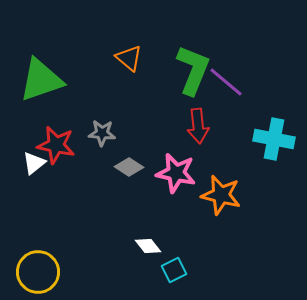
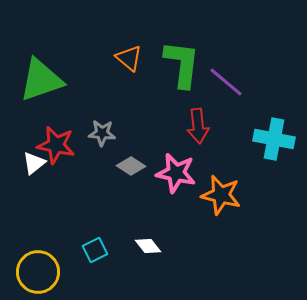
green L-shape: moved 11 px left, 6 px up; rotated 15 degrees counterclockwise
gray diamond: moved 2 px right, 1 px up
cyan square: moved 79 px left, 20 px up
